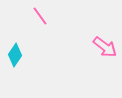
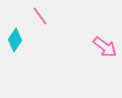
cyan diamond: moved 15 px up
